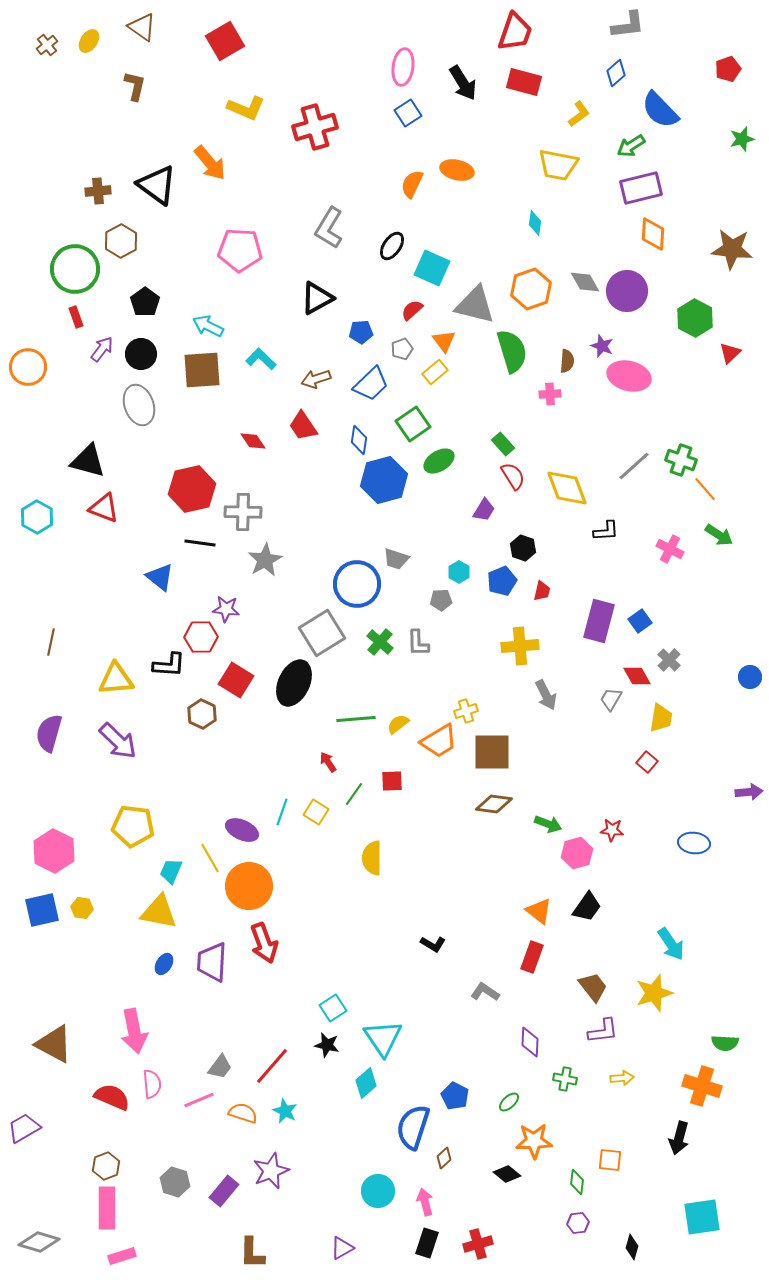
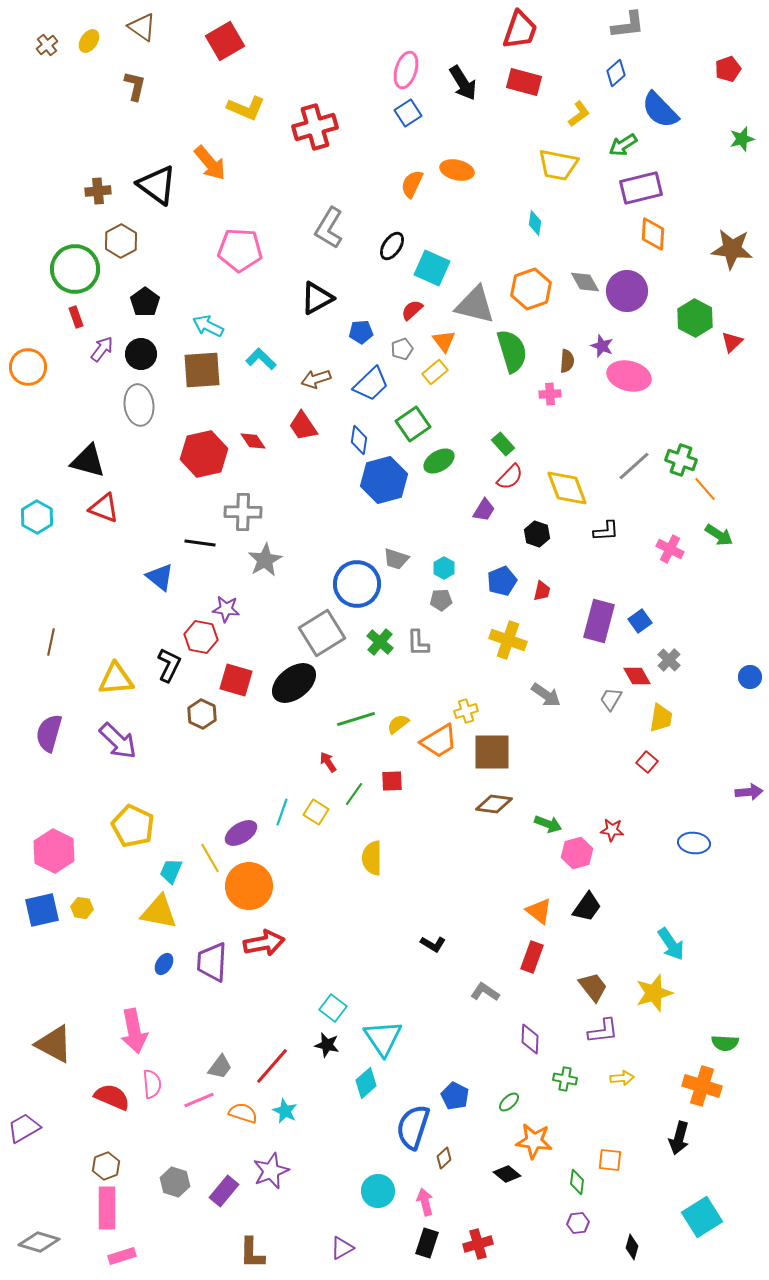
red trapezoid at (515, 32): moved 5 px right, 2 px up
pink ellipse at (403, 67): moved 3 px right, 3 px down; rotated 9 degrees clockwise
green arrow at (631, 146): moved 8 px left, 1 px up
red triangle at (730, 353): moved 2 px right, 11 px up
gray ellipse at (139, 405): rotated 12 degrees clockwise
red semicircle at (513, 476): moved 3 px left, 1 px down; rotated 76 degrees clockwise
red hexagon at (192, 489): moved 12 px right, 35 px up
black hexagon at (523, 548): moved 14 px right, 14 px up
cyan hexagon at (459, 572): moved 15 px left, 4 px up
red hexagon at (201, 637): rotated 12 degrees clockwise
yellow cross at (520, 646): moved 12 px left, 6 px up; rotated 24 degrees clockwise
black L-shape at (169, 665): rotated 68 degrees counterclockwise
red square at (236, 680): rotated 16 degrees counterclockwise
black ellipse at (294, 683): rotated 27 degrees clockwise
gray arrow at (546, 695): rotated 28 degrees counterclockwise
green line at (356, 719): rotated 12 degrees counterclockwise
yellow pentagon at (133, 826): rotated 18 degrees clockwise
purple ellipse at (242, 830): moved 1 px left, 3 px down; rotated 56 degrees counterclockwise
red arrow at (264, 943): rotated 81 degrees counterclockwise
cyan square at (333, 1008): rotated 20 degrees counterclockwise
purple diamond at (530, 1042): moved 3 px up
orange star at (534, 1141): rotated 9 degrees clockwise
cyan square at (702, 1217): rotated 24 degrees counterclockwise
